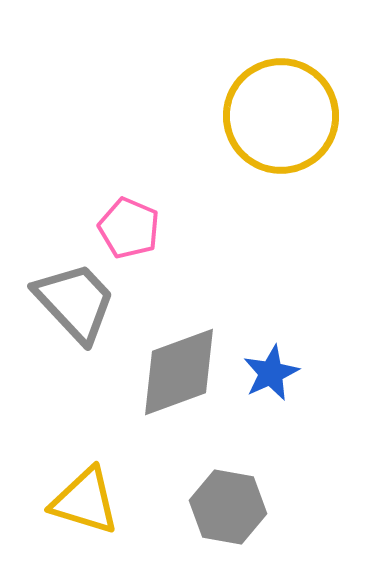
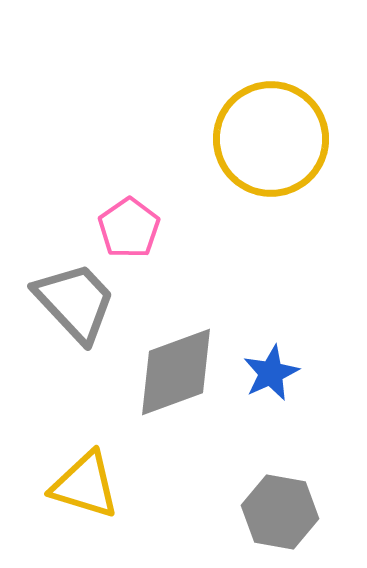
yellow circle: moved 10 px left, 23 px down
pink pentagon: rotated 14 degrees clockwise
gray diamond: moved 3 px left
yellow triangle: moved 16 px up
gray hexagon: moved 52 px right, 5 px down
